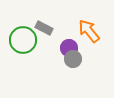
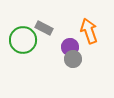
orange arrow: rotated 20 degrees clockwise
purple circle: moved 1 px right, 1 px up
